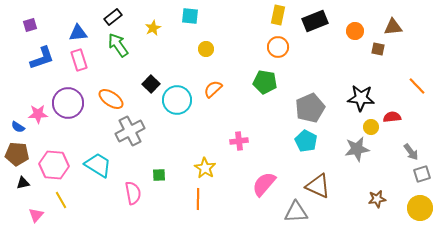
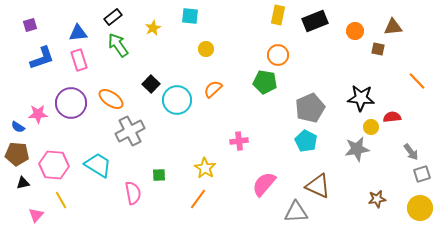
orange circle at (278, 47): moved 8 px down
orange line at (417, 86): moved 5 px up
purple circle at (68, 103): moved 3 px right
orange line at (198, 199): rotated 35 degrees clockwise
